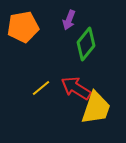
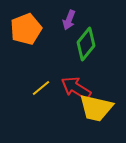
orange pentagon: moved 3 px right, 2 px down; rotated 12 degrees counterclockwise
yellow trapezoid: rotated 84 degrees clockwise
